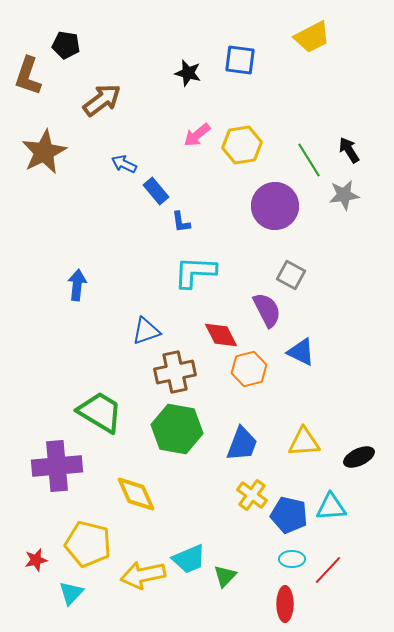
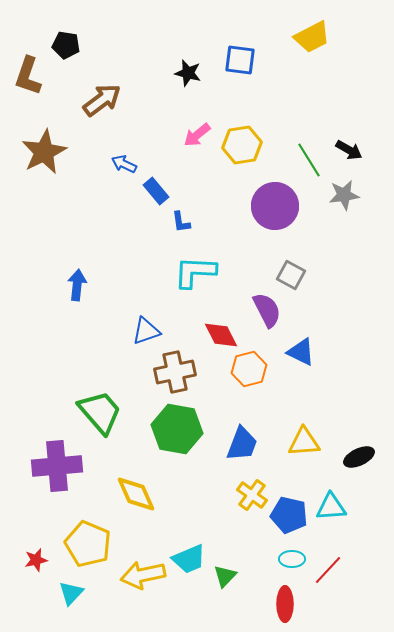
black arrow at (349, 150): rotated 152 degrees clockwise
green trapezoid at (100, 412): rotated 18 degrees clockwise
yellow pentagon at (88, 544): rotated 9 degrees clockwise
